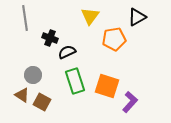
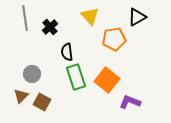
yellow triangle: rotated 18 degrees counterclockwise
black cross: moved 11 px up; rotated 28 degrees clockwise
black semicircle: rotated 72 degrees counterclockwise
gray circle: moved 1 px left, 1 px up
green rectangle: moved 1 px right, 4 px up
orange square: moved 6 px up; rotated 20 degrees clockwise
brown triangle: moved 1 px left, 1 px down; rotated 42 degrees clockwise
purple L-shape: rotated 110 degrees counterclockwise
